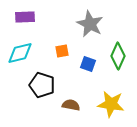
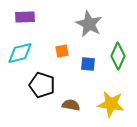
gray star: moved 1 px left
blue square: rotated 14 degrees counterclockwise
